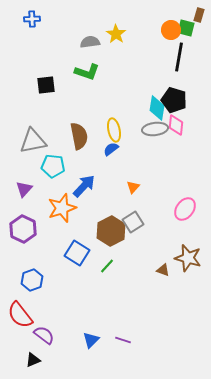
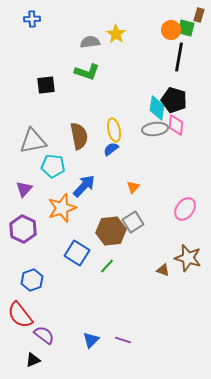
brown hexagon: rotated 20 degrees clockwise
